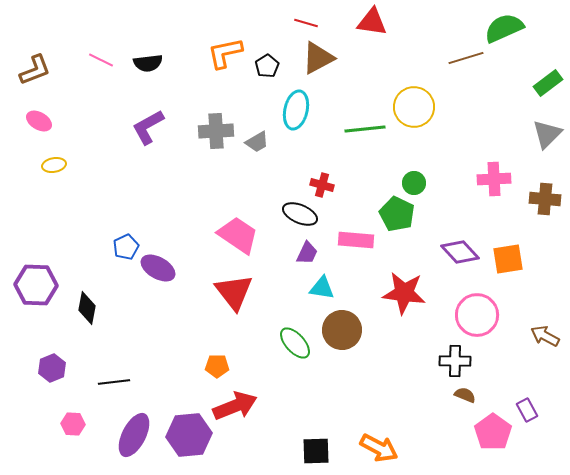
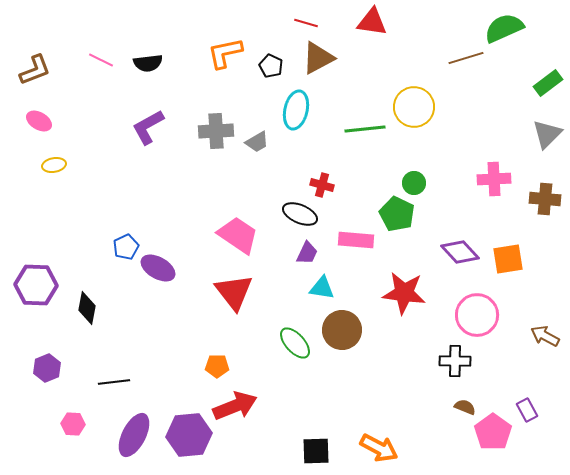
black pentagon at (267, 66): moved 4 px right; rotated 15 degrees counterclockwise
purple hexagon at (52, 368): moved 5 px left
brown semicircle at (465, 395): moved 12 px down
